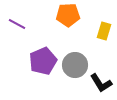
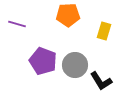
purple line: rotated 12 degrees counterclockwise
purple pentagon: rotated 28 degrees counterclockwise
black L-shape: moved 2 px up
